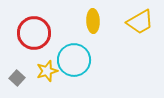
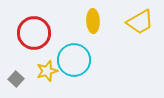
gray square: moved 1 px left, 1 px down
